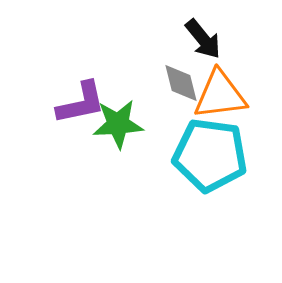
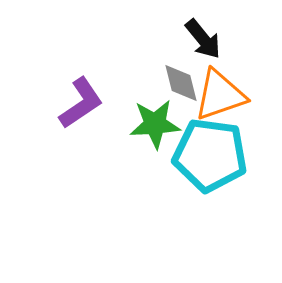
orange triangle: rotated 12 degrees counterclockwise
purple L-shape: rotated 22 degrees counterclockwise
green star: moved 37 px right
